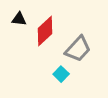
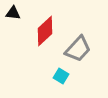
black triangle: moved 6 px left, 6 px up
cyan square: moved 2 px down; rotated 14 degrees counterclockwise
